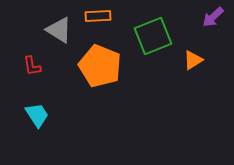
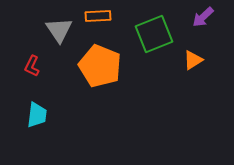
purple arrow: moved 10 px left
gray triangle: rotated 24 degrees clockwise
green square: moved 1 px right, 2 px up
red L-shape: rotated 35 degrees clockwise
cyan trapezoid: rotated 40 degrees clockwise
